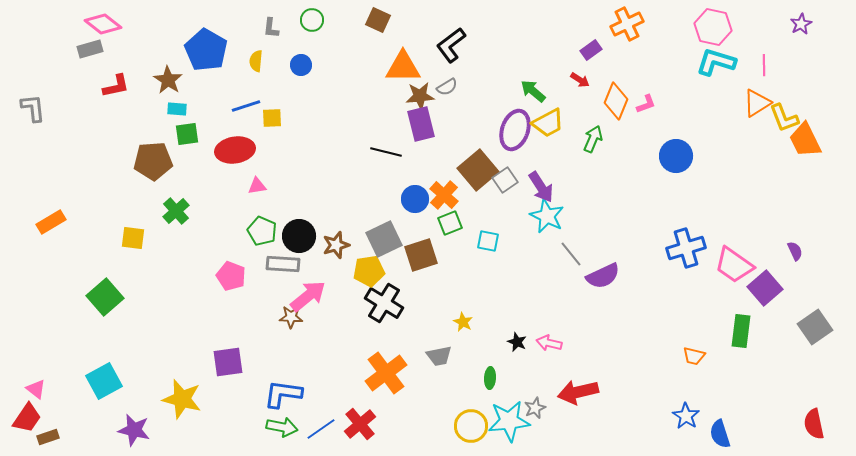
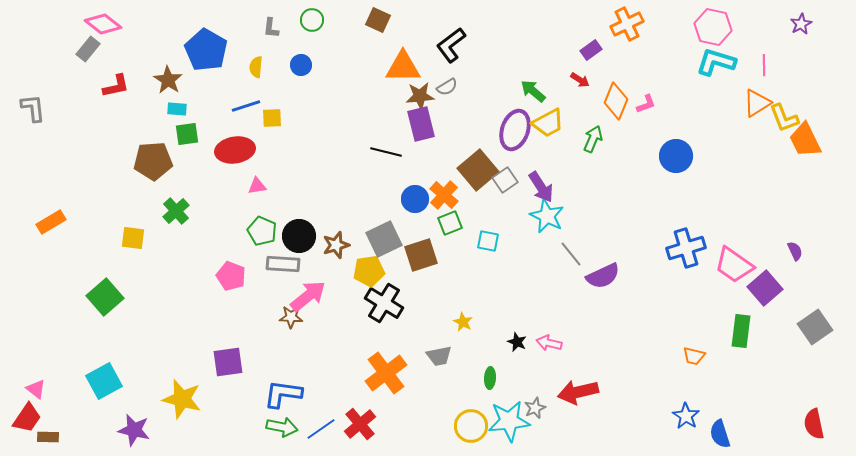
gray rectangle at (90, 49): moved 2 px left; rotated 35 degrees counterclockwise
yellow semicircle at (256, 61): moved 6 px down
brown rectangle at (48, 437): rotated 20 degrees clockwise
